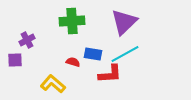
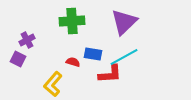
cyan line: moved 1 px left, 3 px down
purple square: moved 3 px right, 1 px up; rotated 28 degrees clockwise
yellow L-shape: rotated 90 degrees counterclockwise
